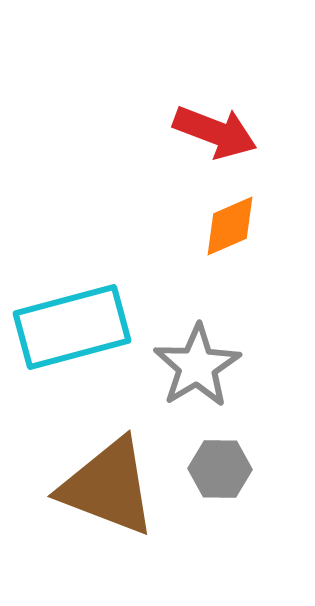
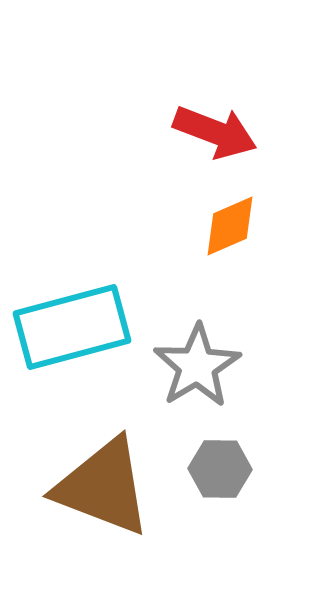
brown triangle: moved 5 px left
